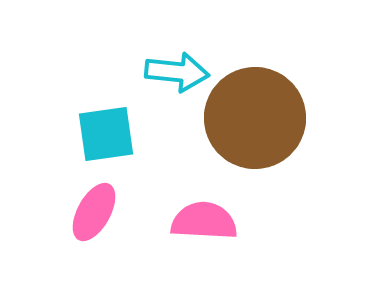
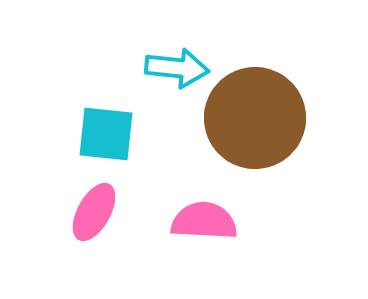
cyan arrow: moved 4 px up
cyan square: rotated 14 degrees clockwise
